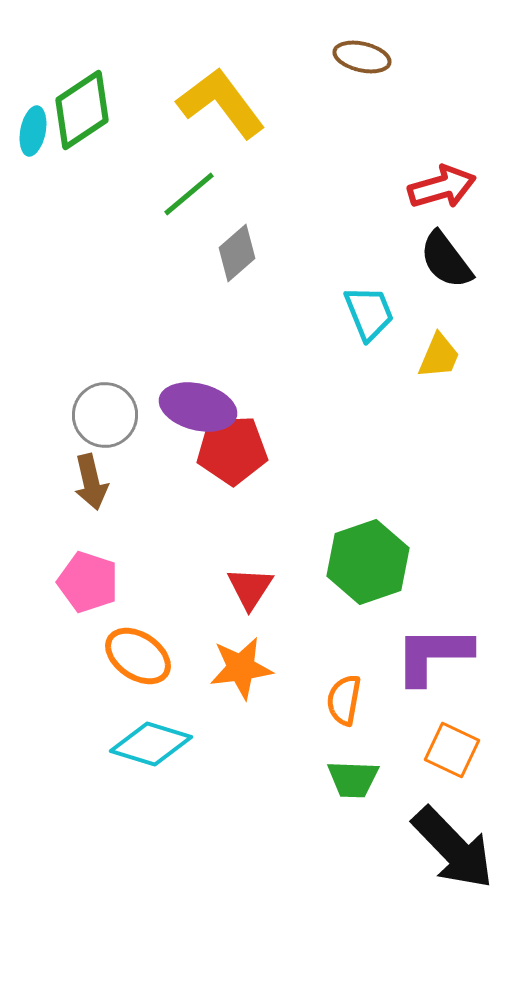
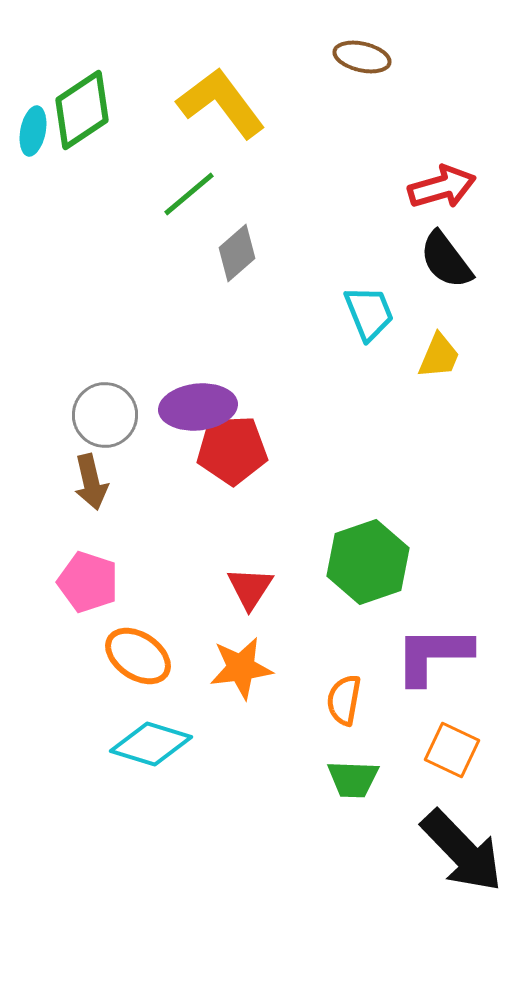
purple ellipse: rotated 20 degrees counterclockwise
black arrow: moved 9 px right, 3 px down
